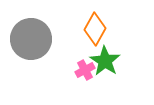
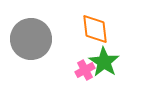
orange diamond: rotated 36 degrees counterclockwise
green star: moved 1 px left, 1 px down
